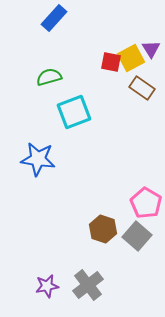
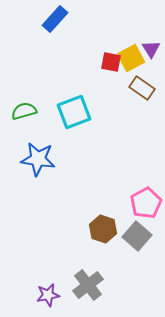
blue rectangle: moved 1 px right, 1 px down
green semicircle: moved 25 px left, 34 px down
pink pentagon: rotated 12 degrees clockwise
purple star: moved 1 px right, 9 px down
